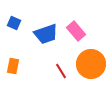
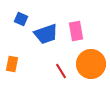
blue square: moved 7 px right, 4 px up
pink rectangle: rotated 30 degrees clockwise
orange rectangle: moved 1 px left, 2 px up
